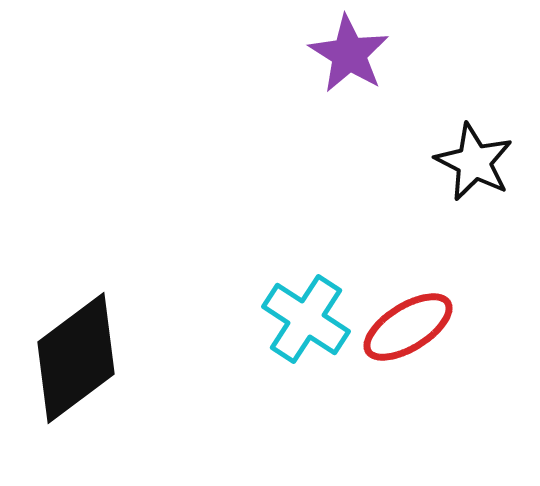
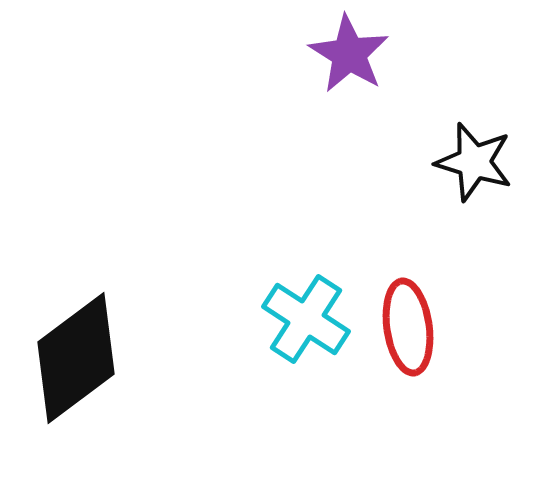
black star: rotated 10 degrees counterclockwise
red ellipse: rotated 66 degrees counterclockwise
